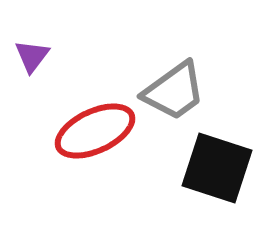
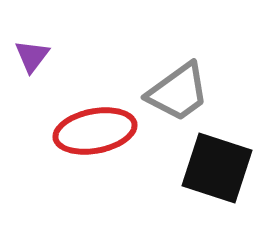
gray trapezoid: moved 4 px right, 1 px down
red ellipse: rotated 14 degrees clockwise
